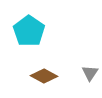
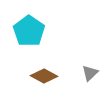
gray triangle: rotated 12 degrees clockwise
